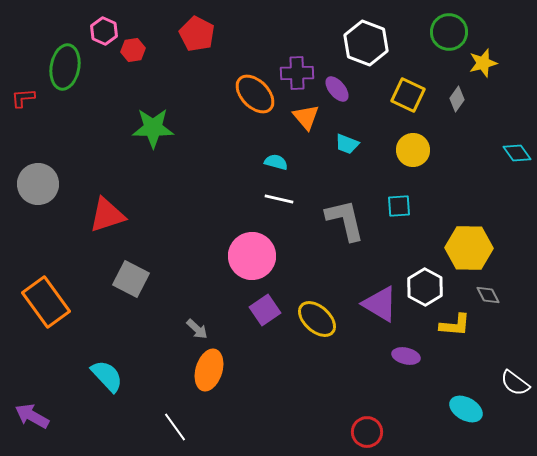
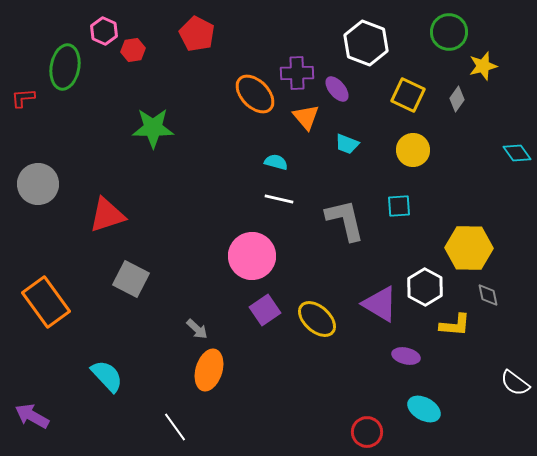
yellow star at (483, 63): moved 3 px down
gray diamond at (488, 295): rotated 15 degrees clockwise
cyan ellipse at (466, 409): moved 42 px left
